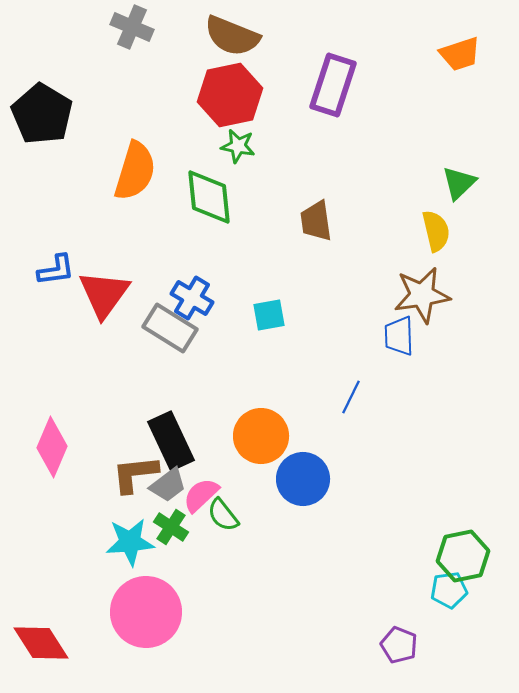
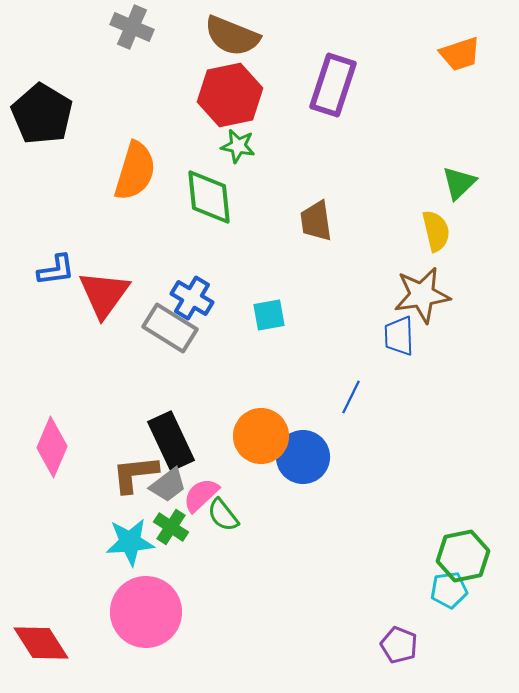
blue circle: moved 22 px up
